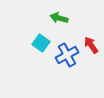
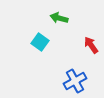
cyan square: moved 1 px left, 1 px up
blue cross: moved 8 px right, 26 px down
